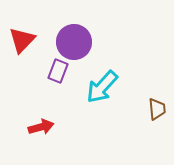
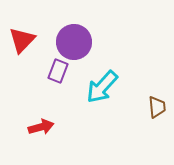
brown trapezoid: moved 2 px up
